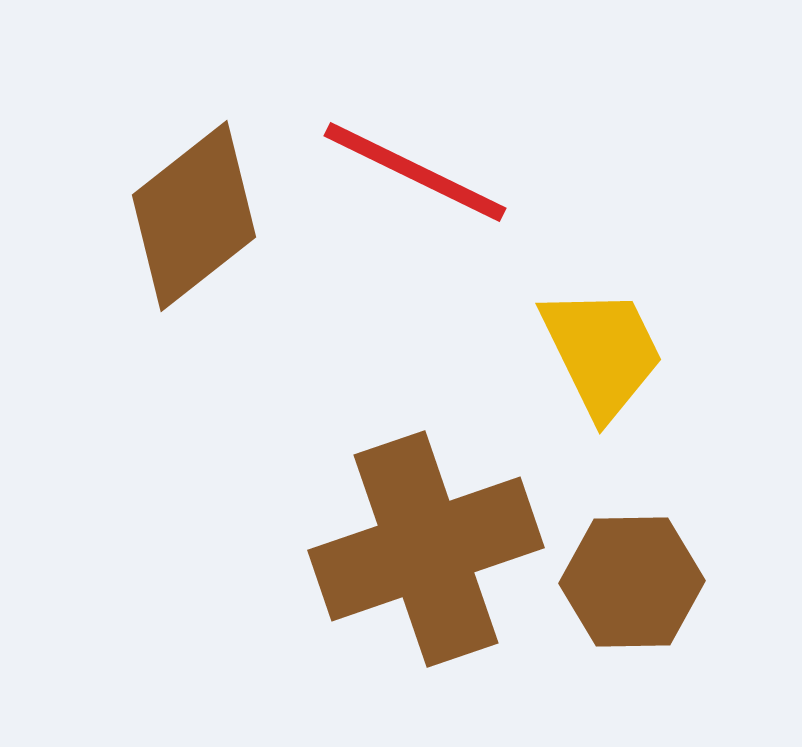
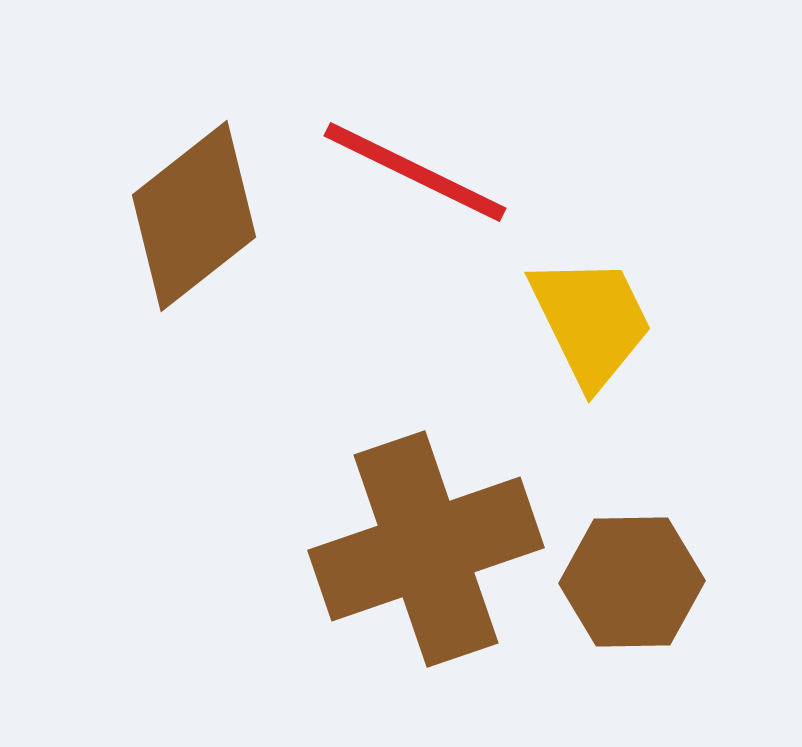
yellow trapezoid: moved 11 px left, 31 px up
